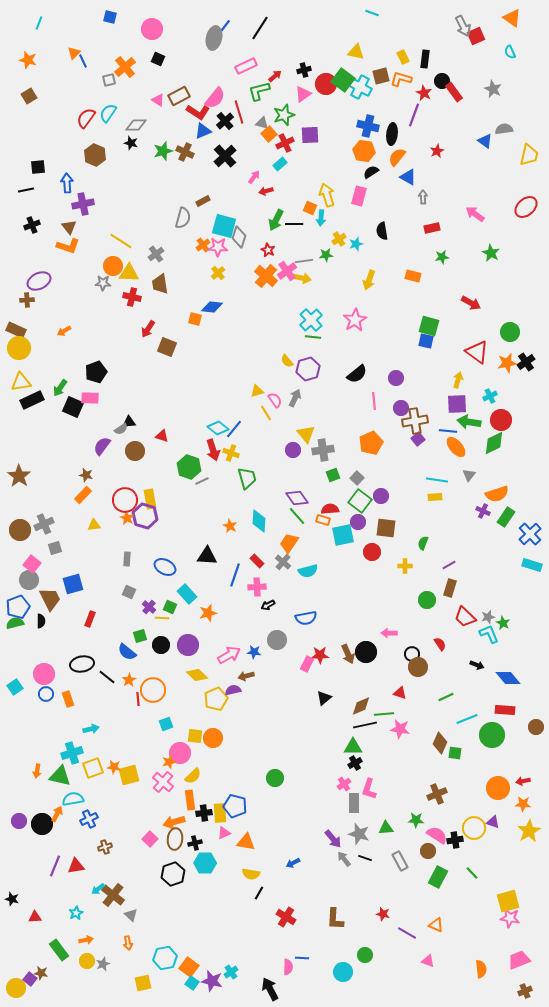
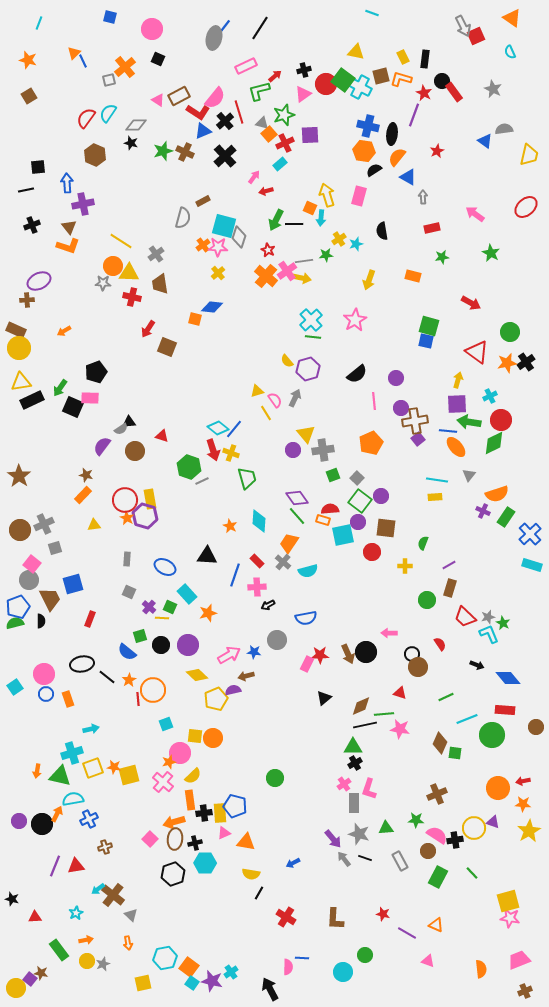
black semicircle at (371, 172): moved 3 px right, 2 px up
